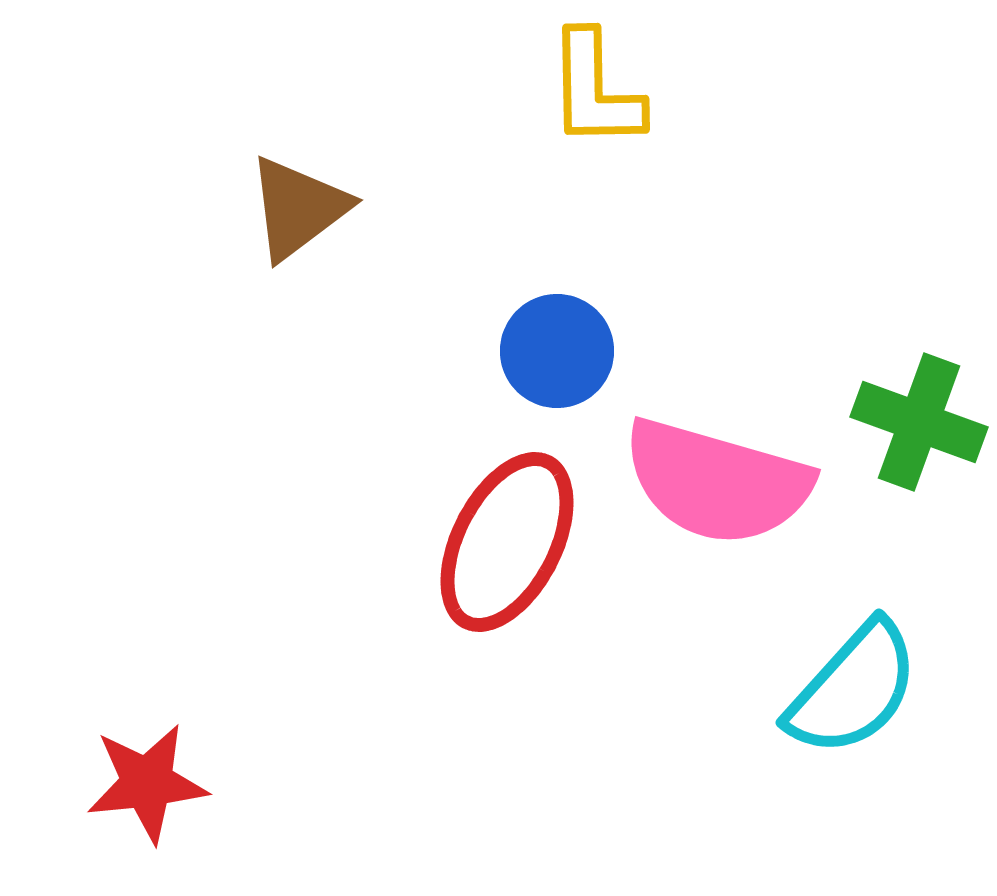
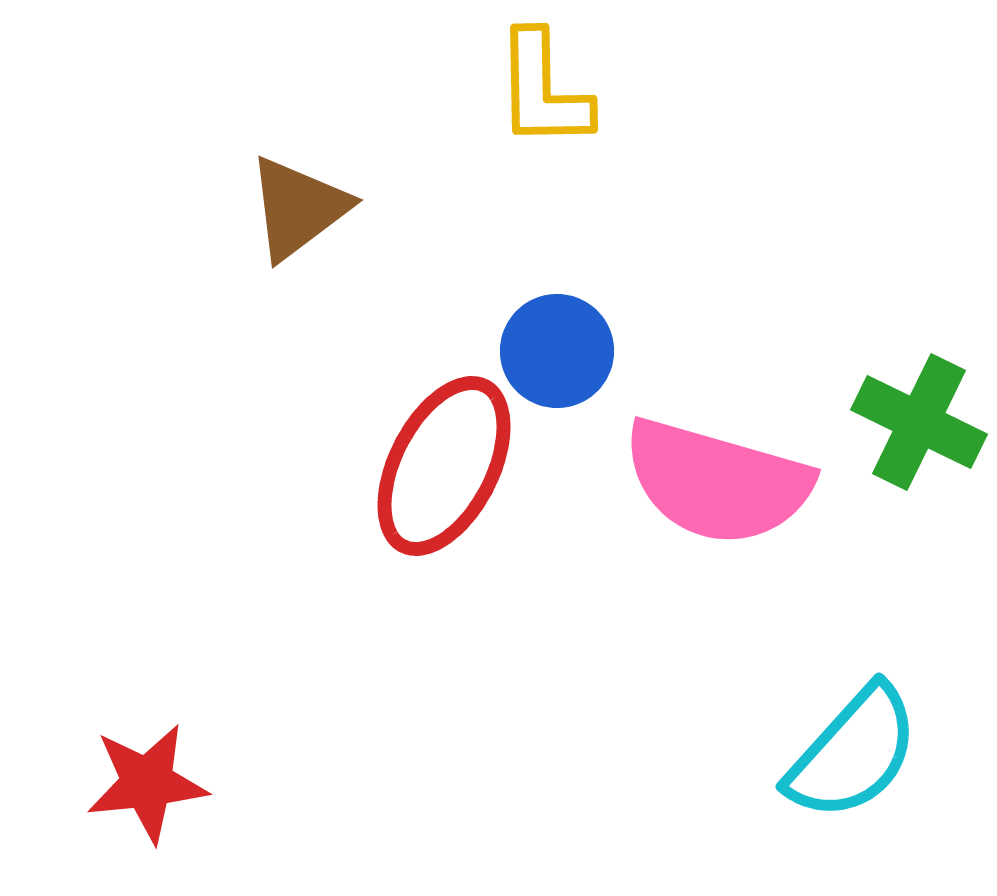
yellow L-shape: moved 52 px left
green cross: rotated 6 degrees clockwise
red ellipse: moved 63 px left, 76 px up
cyan semicircle: moved 64 px down
